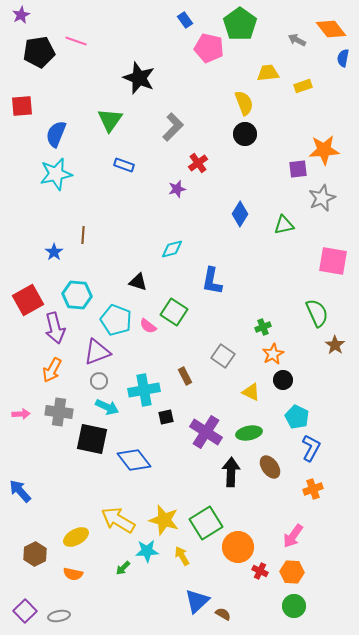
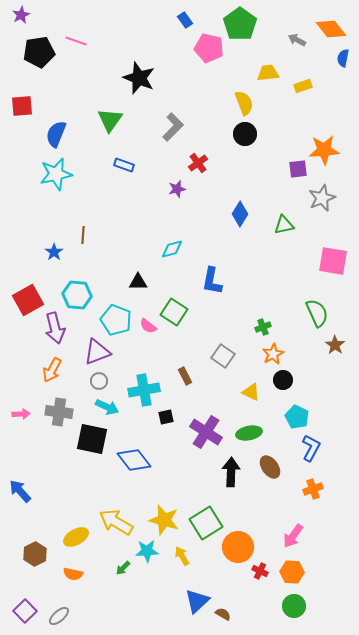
black triangle at (138, 282): rotated 18 degrees counterclockwise
yellow arrow at (118, 520): moved 2 px left, 2 px down
gray ellipse at (59, 616): rotated 30 degrees counterclockwise
